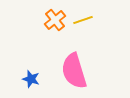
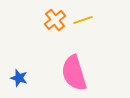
pink semicircle: moved 2 px down
blue star: moved 12 px left, 1 px up
